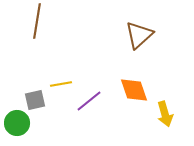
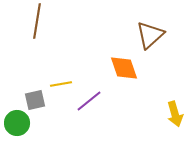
brown triangle: moved 11 px right
orange diamond: moved 10 px left, 22 px up
yellow arrow: moved 10 px right
